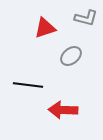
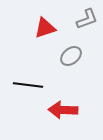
gray L-shape: moved 1 px right, 1 px down; rotated 35 degrees counterclockwise
